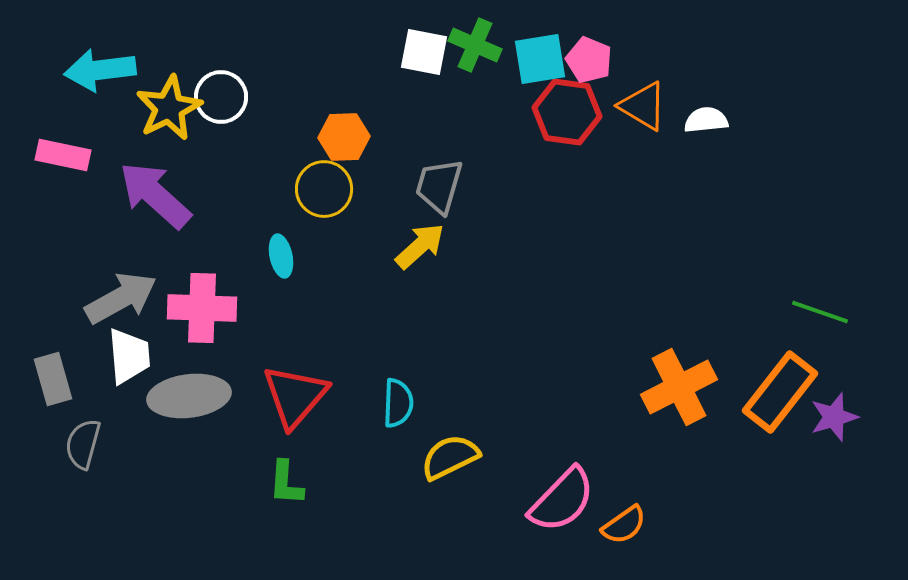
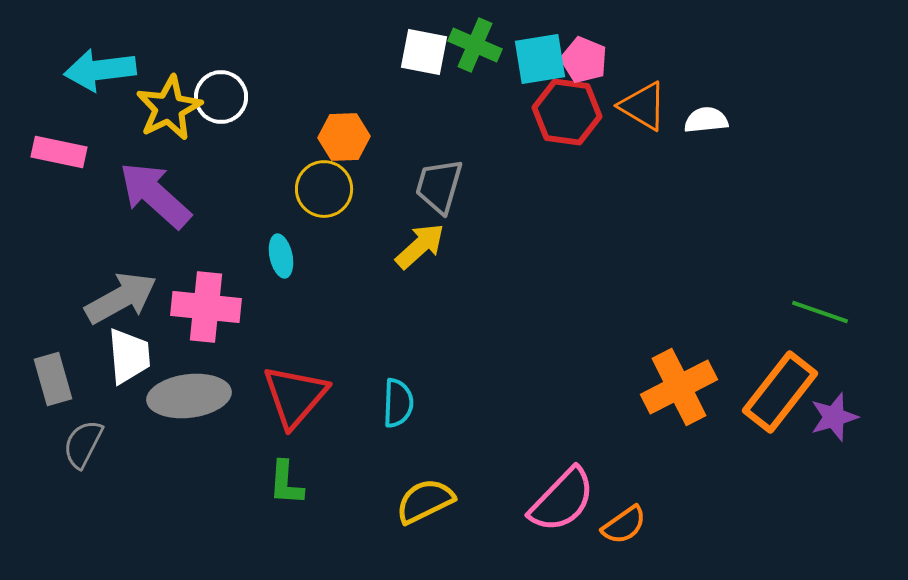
pink pentagon: moved 5 px left
pink rectangle: moved 4 px left, 3 px up
pink cross: moved 4 px right, 1 px up; rotated 4 degrees clockwise
gray semicircle: rotated 12 degrees clockwise
yellow semicircle: moved 25 px left, 44 px down
